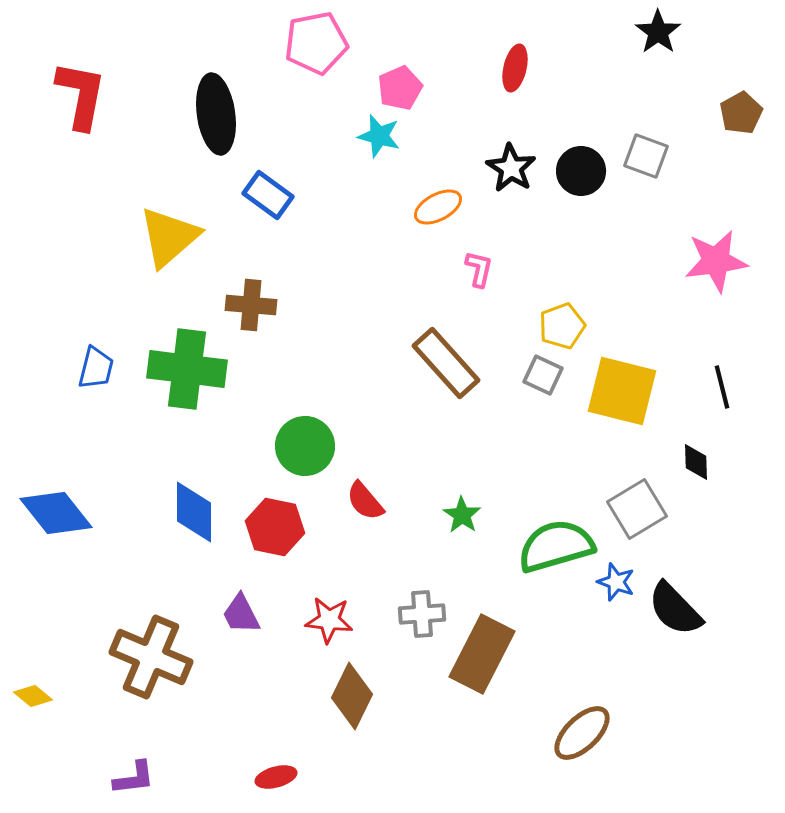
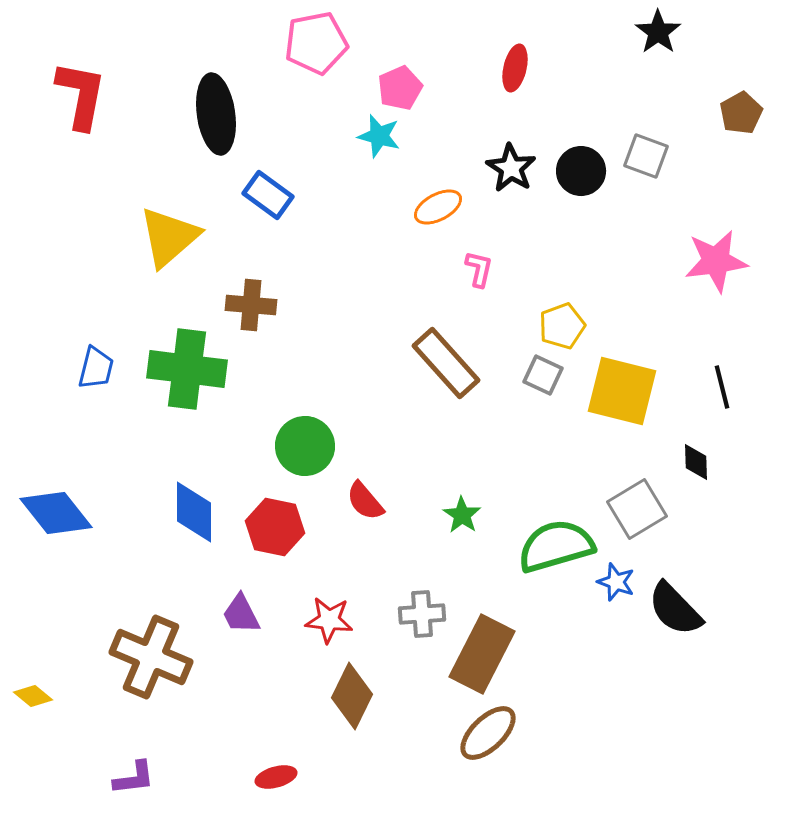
brown ellipse at (582, 733): moved 94 px left
